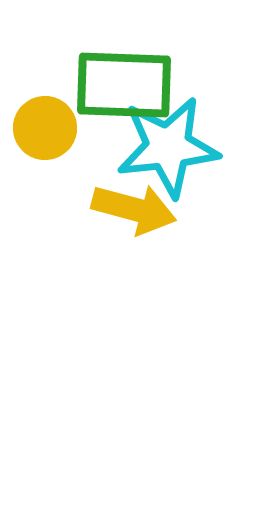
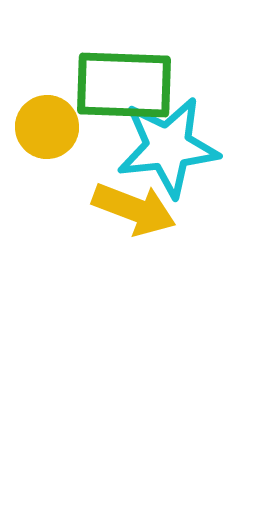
yellow circle: moved 2 px right, 1 px up
yellow arrow: rotated 6 degrees clockwise
